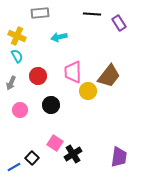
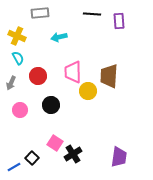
purple rectangle: moved 2 px up; rotated 28 degrees clockwise
cyan semicircle: moved 1 px right, 2 px down
brown trapezoid: rotated 145 degrees clockwise
